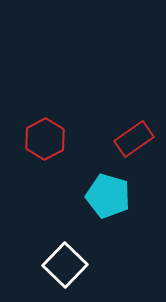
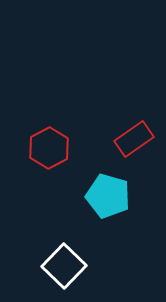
red hexagon: moved 4 px right, 9 px down
white square: moved 1 px left, 1 px down
